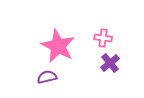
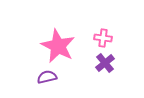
purple cross: moved 5 px left
